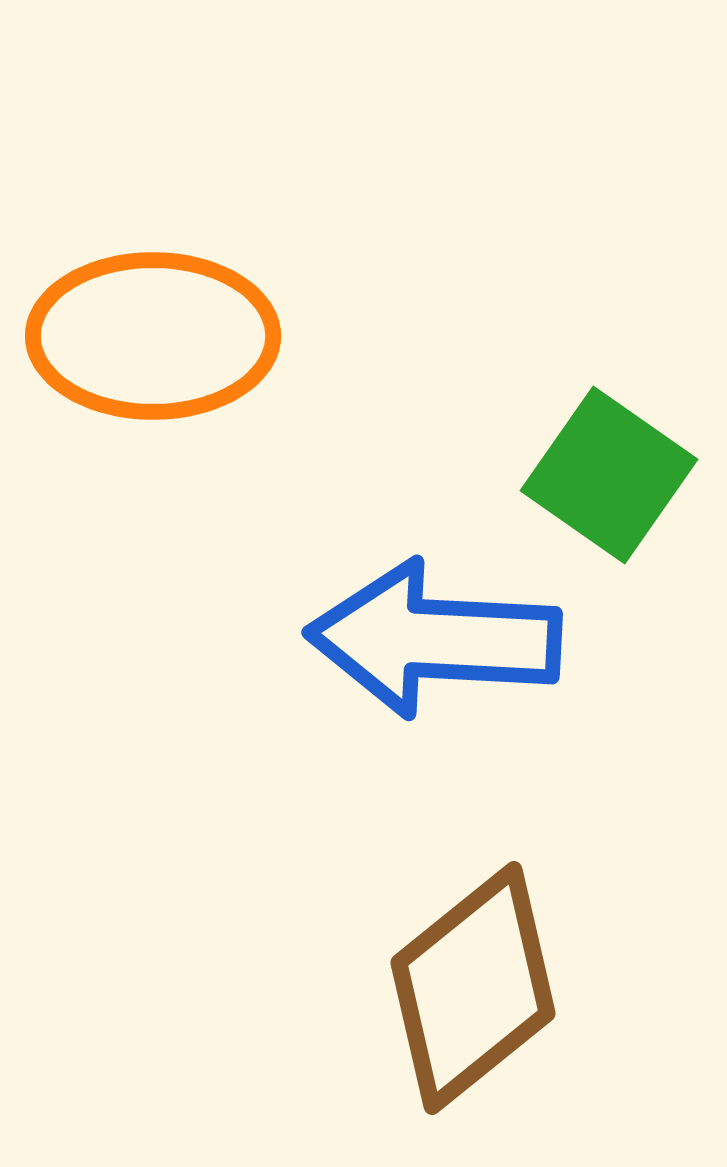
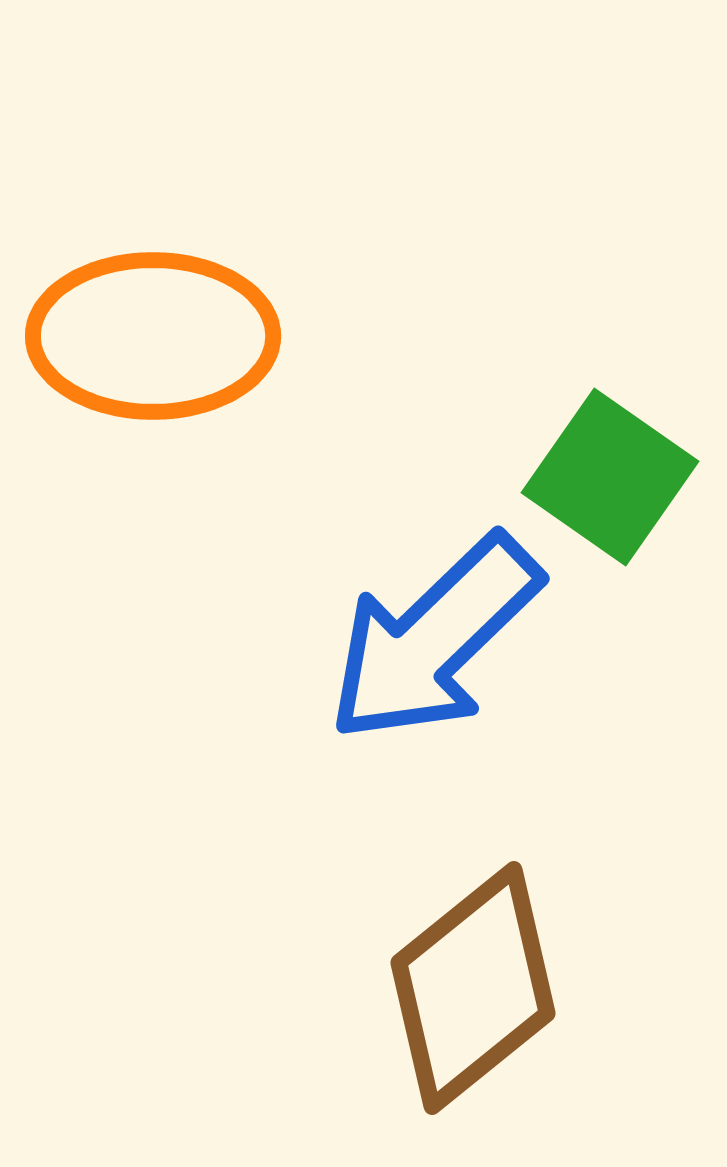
green square: moved 1 px right, 2 px down
blue arrow: rotated 47 degrees counterclockwise
